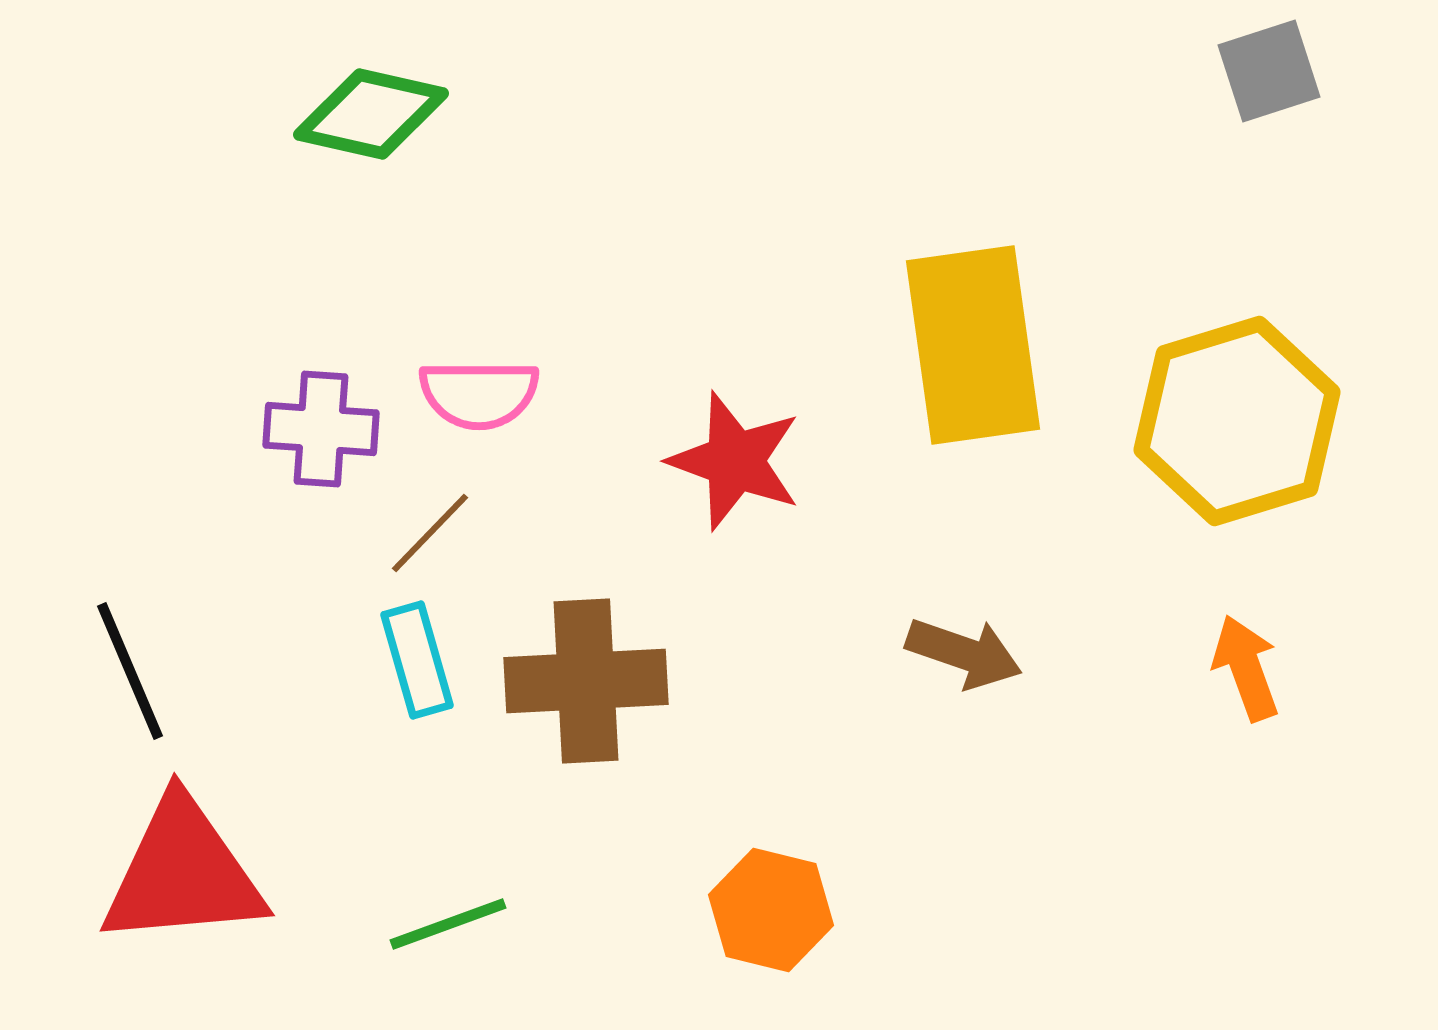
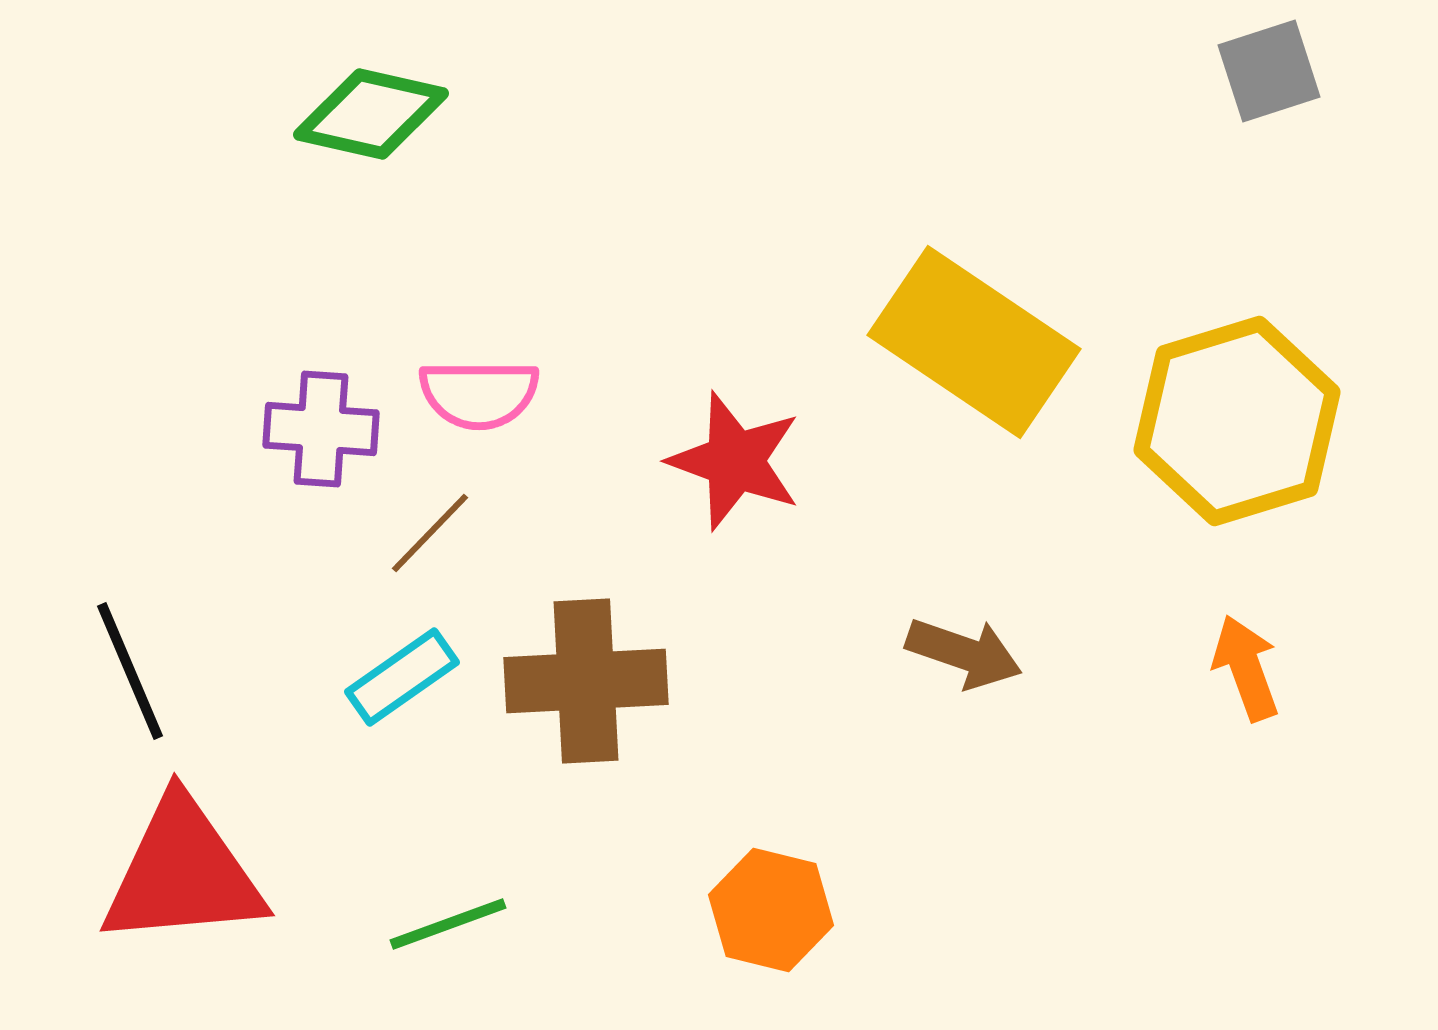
yellow rectangle: moved 1 px right, 3 px up; rotated 48 degrees counterclockwise
cyan rectangle: moved 15 px left, 17 px down; rotated 71 degrees clockwise
